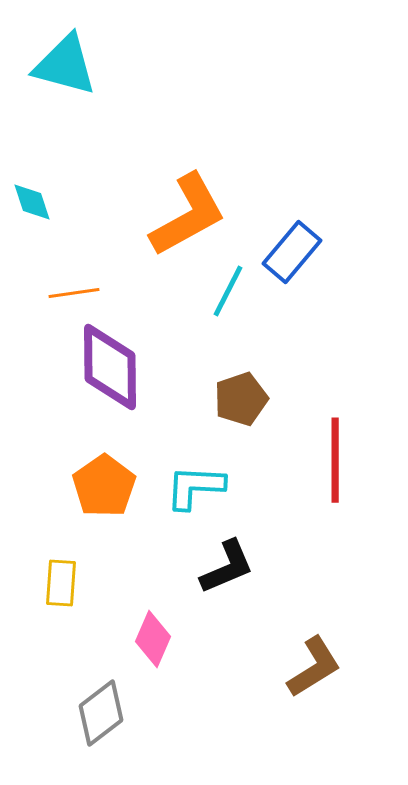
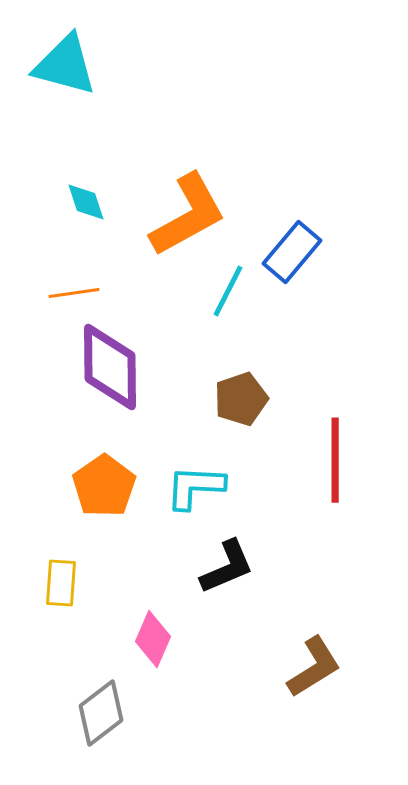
cyan diamond: moved 54 px right
